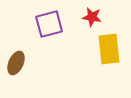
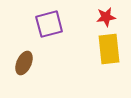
red star: moved 14 px right; rotated 18 degrees counterclockwise
brown ellipse: moved 8 px right
